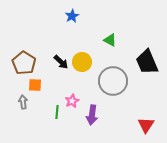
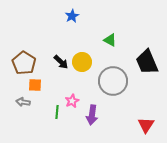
gray arrow: rotated 72 degrees counterclockwise
